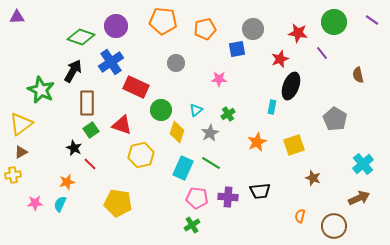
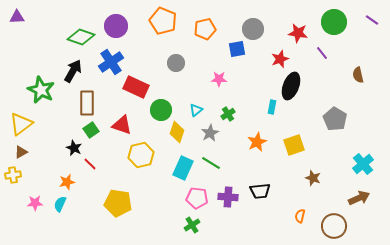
orange pentagon at (163, 21): rotated 16 degrees clockwise
